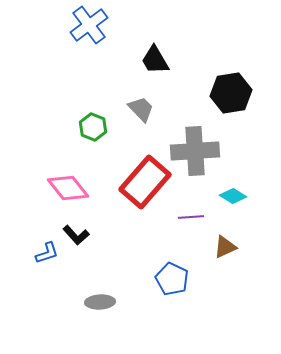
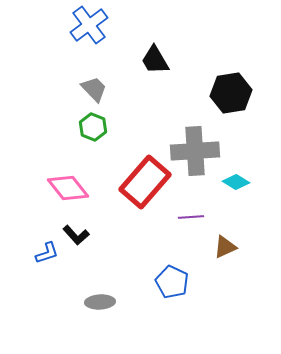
gray trapezoid: moved 47 px left, 20 px up
cyan diamond: moved 3 px right, 14 px up
blue pentagon: moved 3 px down
